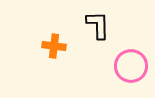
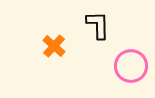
orange cross: rotated 35 degrees clockwise
